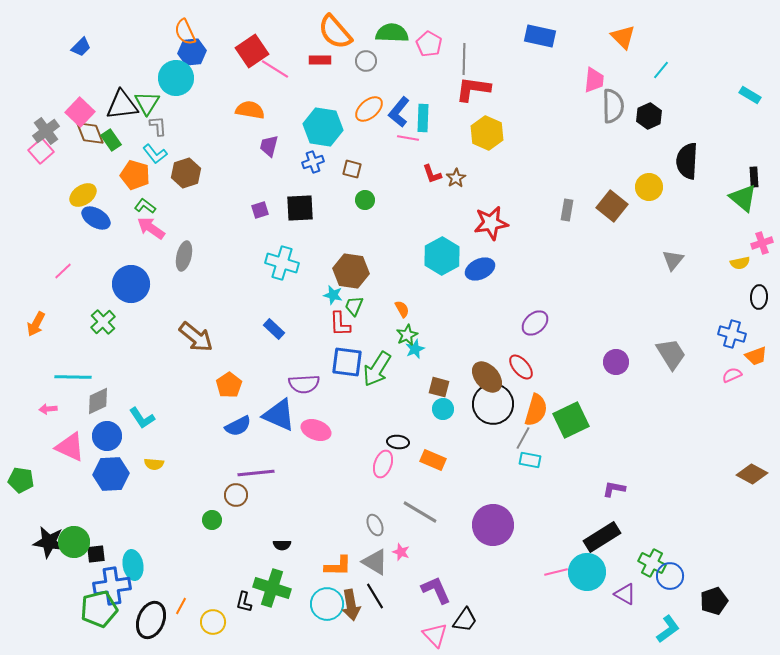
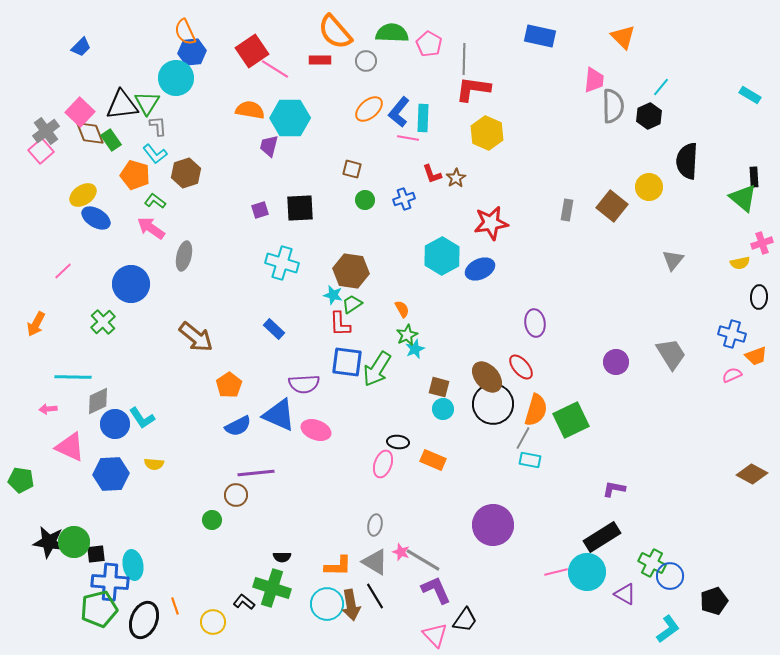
cyan line at (661, 70): moved 17 px down
cyan hexagon at (323, 127): moved 33 px left, 9 px up; rotated 9 degrees counterclockwise
blue cross at (313, 162): moved 91 px right, 37 px down
green L-shape at (145, 206): moved 10 px right, 5 px up
green trapezoid at (354, 306): moved 2 px left, 2 px up; rotated 35 degrees clockwise
purple ellipse at (535, 323): rotated 56 degrees counterclockwise
blue circle at (107, 436): moved 8 px right, 12 px up
gray line at (420, 512): moved 3 px right, 48 px down
gray ellipse at (375, 525): rotated 35 degrees clockwise
black semicircle at (282, 545): moved 12 px down
blue cross at (112, 586): moved 2 px left, 4 px up; rotated 12 degrees clockwise
black L-shape at (244, 602): rotated 115 degrees clockwise
orange line at (181, 606): moved 6 px left; rotated 48 degrees counterclockwise
black ellipse at (151, 620): moved 7 px left
